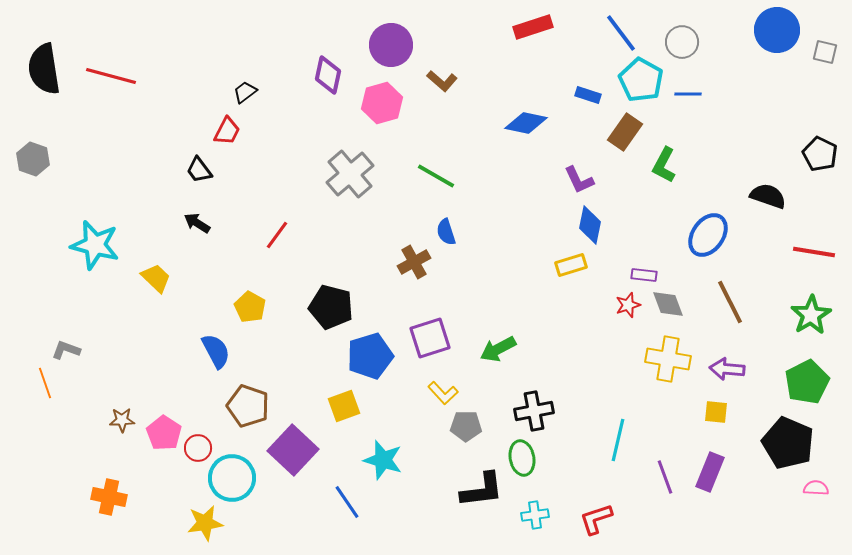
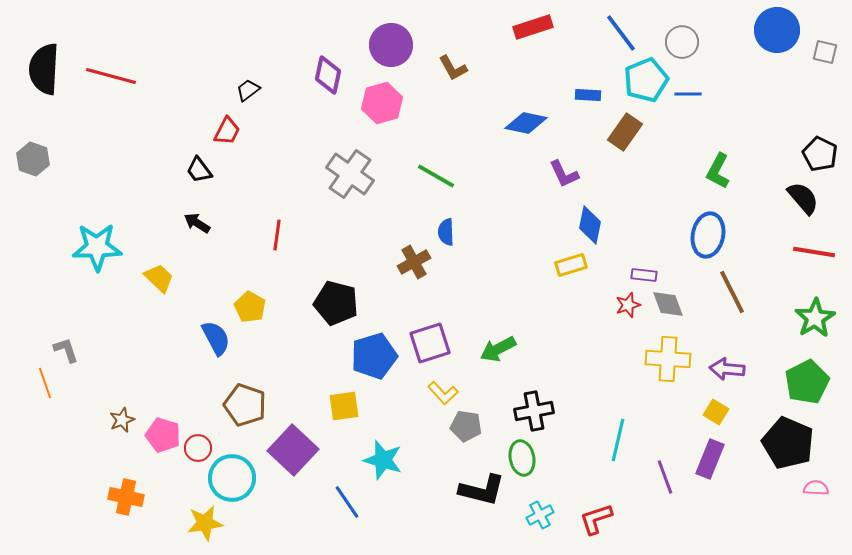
black semicircle at (44, 69): rotated 12 degrees clockwise
cyan pentagon at (641, 80): moved 5 px right; rotated 21 degrees clockwise
brown L-shape at (442, 81): moved 11 px right, 13 px up; rotated 20 degrees clockwise
black trapezoid at (245, 92): moved 3 px right, 2 px up
blue rectangle at (588, 95): rotated 15 degrees counterclockwise
green L-shape at (664, 165): moved 54 px right, 6 px down
gray cross at (350, 174): rotated 15 degrees counterclockwise
purple L-shape at (579, 180): moved 15 px left, 6 px up
black semicircle at (768, 196): moved 35 px right, 2 px down; rotated 30 degrees clockwise
blue semicircle at (446, 232): rotated 16 degrees clockwise
red line at (277, 235): rotated 28 degrees counterclockwise
blue ellipse at (708, 235): rotated 24 degrees counterclockwise
cyan star at (95, 245): moved 2 px right, 2 px down; rotated 15 degrees counterclockwise
yellow trapezoid at (156, 278): moved 3 px right
brown line at (730, 302): moved 2 px right, 10 px up
black pentagon at (331, 307): moved 5 px right, 4 px up
green star at (811, 315): moved 4 px right, 3 px down
purple square at (430, 338): moved 5 px down
gray L-shape at (66, 350): rotated 52 degrees clockwise
blue semicircle at (216, 351): moved 13 px up
blue pentagon at (370, 356): moved 4 px right
yellow cross at (668, 359): rotated 6 degrees counterclockwise
brown pentagon at (248, 406): moved 3 px left, 1 px up
yellow square at (344, 406): rotated 12 degrees clockwise
yellow square at (716, 412): rotated 25 degrees clockwise
brown star at (122, 420): rotated 20 degrees counterclockwise
gray pentagon at (466, 426): rotated 8 degrees clockwise
pink pentagon at (164, 433): moved 1 px left, 2 px down; rotated 16 degrees counterclockwise
purple rectangle at (710, 472): moved 13 px up
black L-shape at (482, 490): rotated 21 degrees clockwise
orange cross at (109, 497): moved 17 px right
cyan cross at (535, 515): moved 5 px right; rotated 20 degrees counterclockwise
